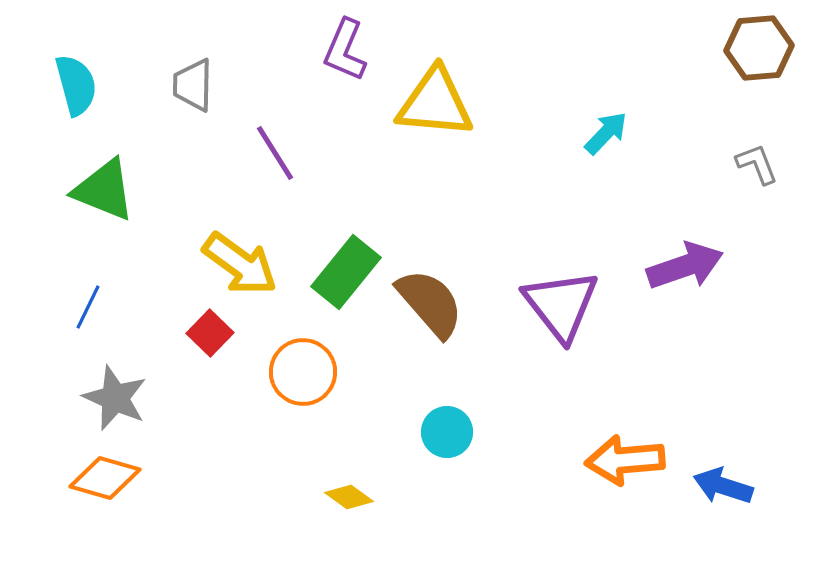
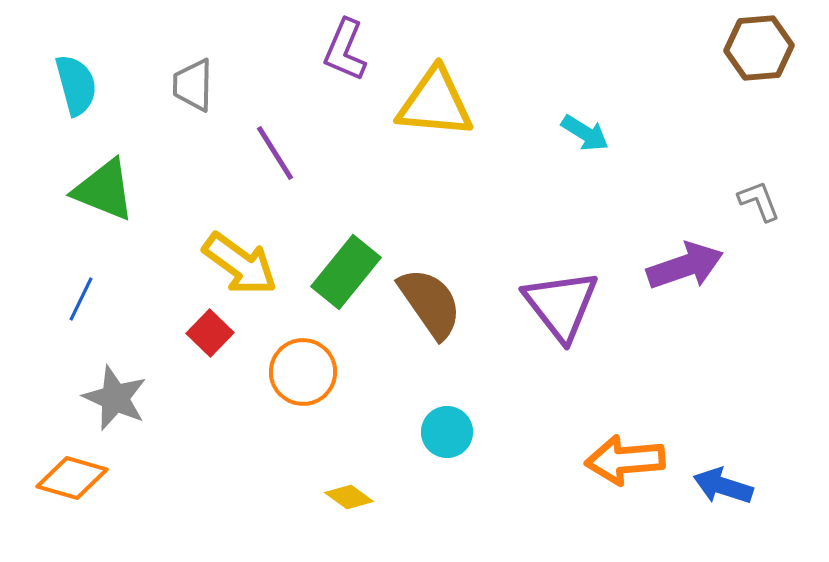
cyan arrow: moved 21 px left; rotated 78 degrees clockwise
gray L-shape: moved 2 px right, 37 px down
brown semicircle: rotated 6 degrees clockwise
blue line: moved 7 px left, 8 px up
orange diamond: moved 33 px left
